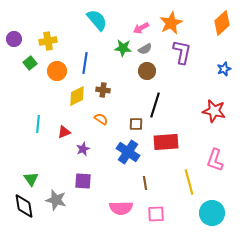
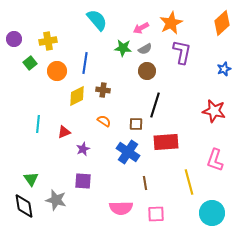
orange semicircle: moved 3 px right, 2 px down
